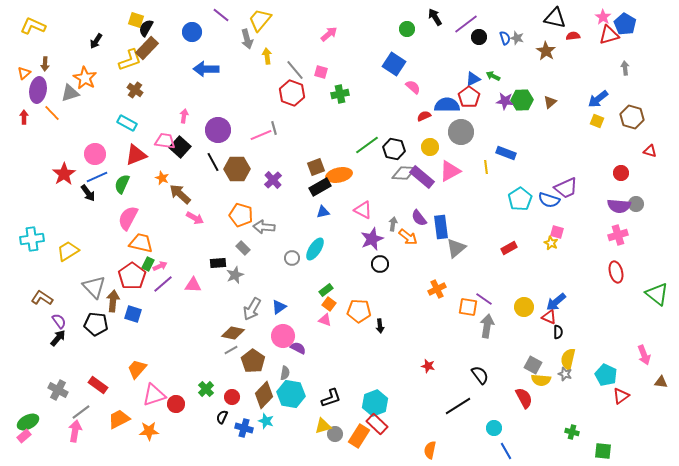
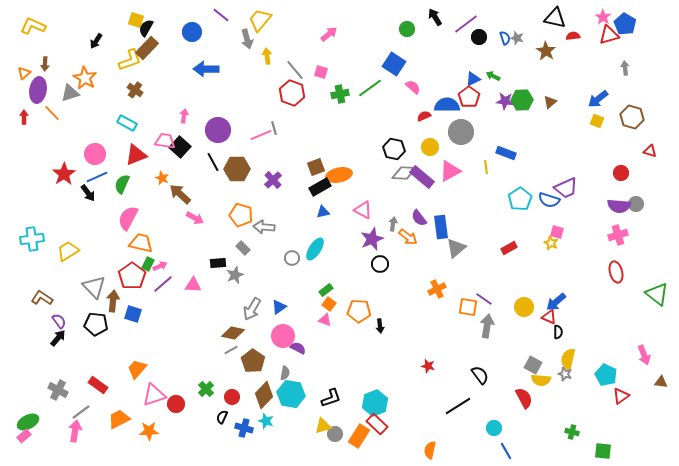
green line at (367, 145): moved 3 px right, 57 px up
